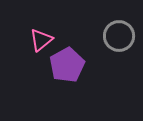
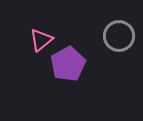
purple pentagon: moved 1 px right, 1 px up
